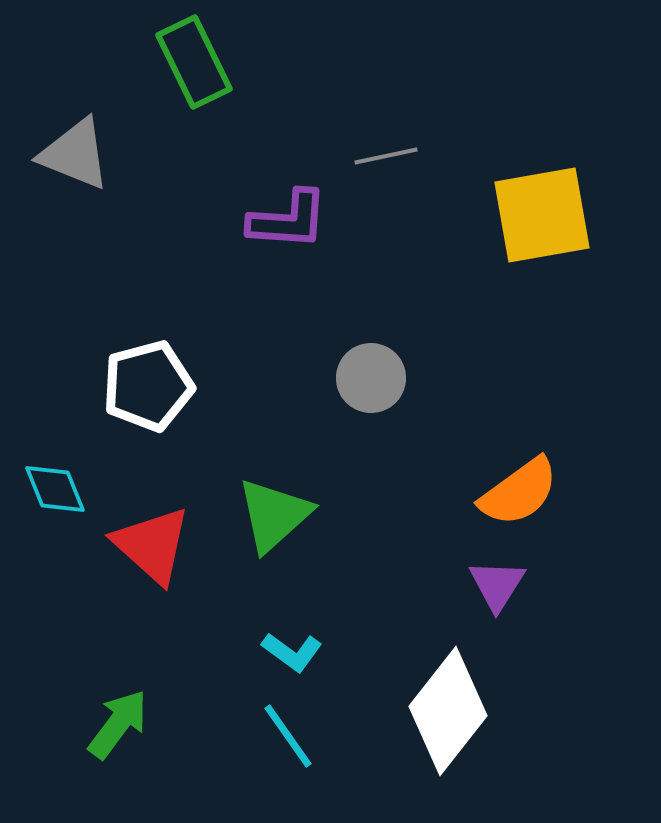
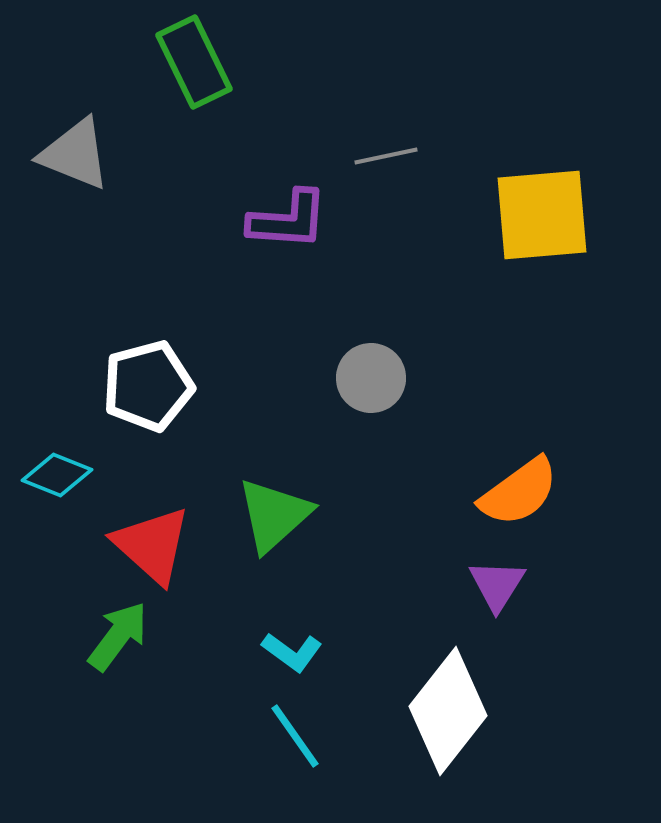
yellow square: rotated 5 degrees clockwise
cyan diamond: moved 2 px right, 14 px up; rotated 46 degrees counterclockwise
green arrow: moved 88 px up
cyan line: moved 7 px right
